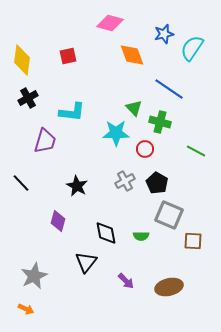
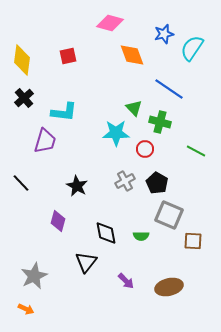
black cross: moved 4 px left; rotated 12 degrees counterclockwise
cyan L-shape: moved 8 px left
